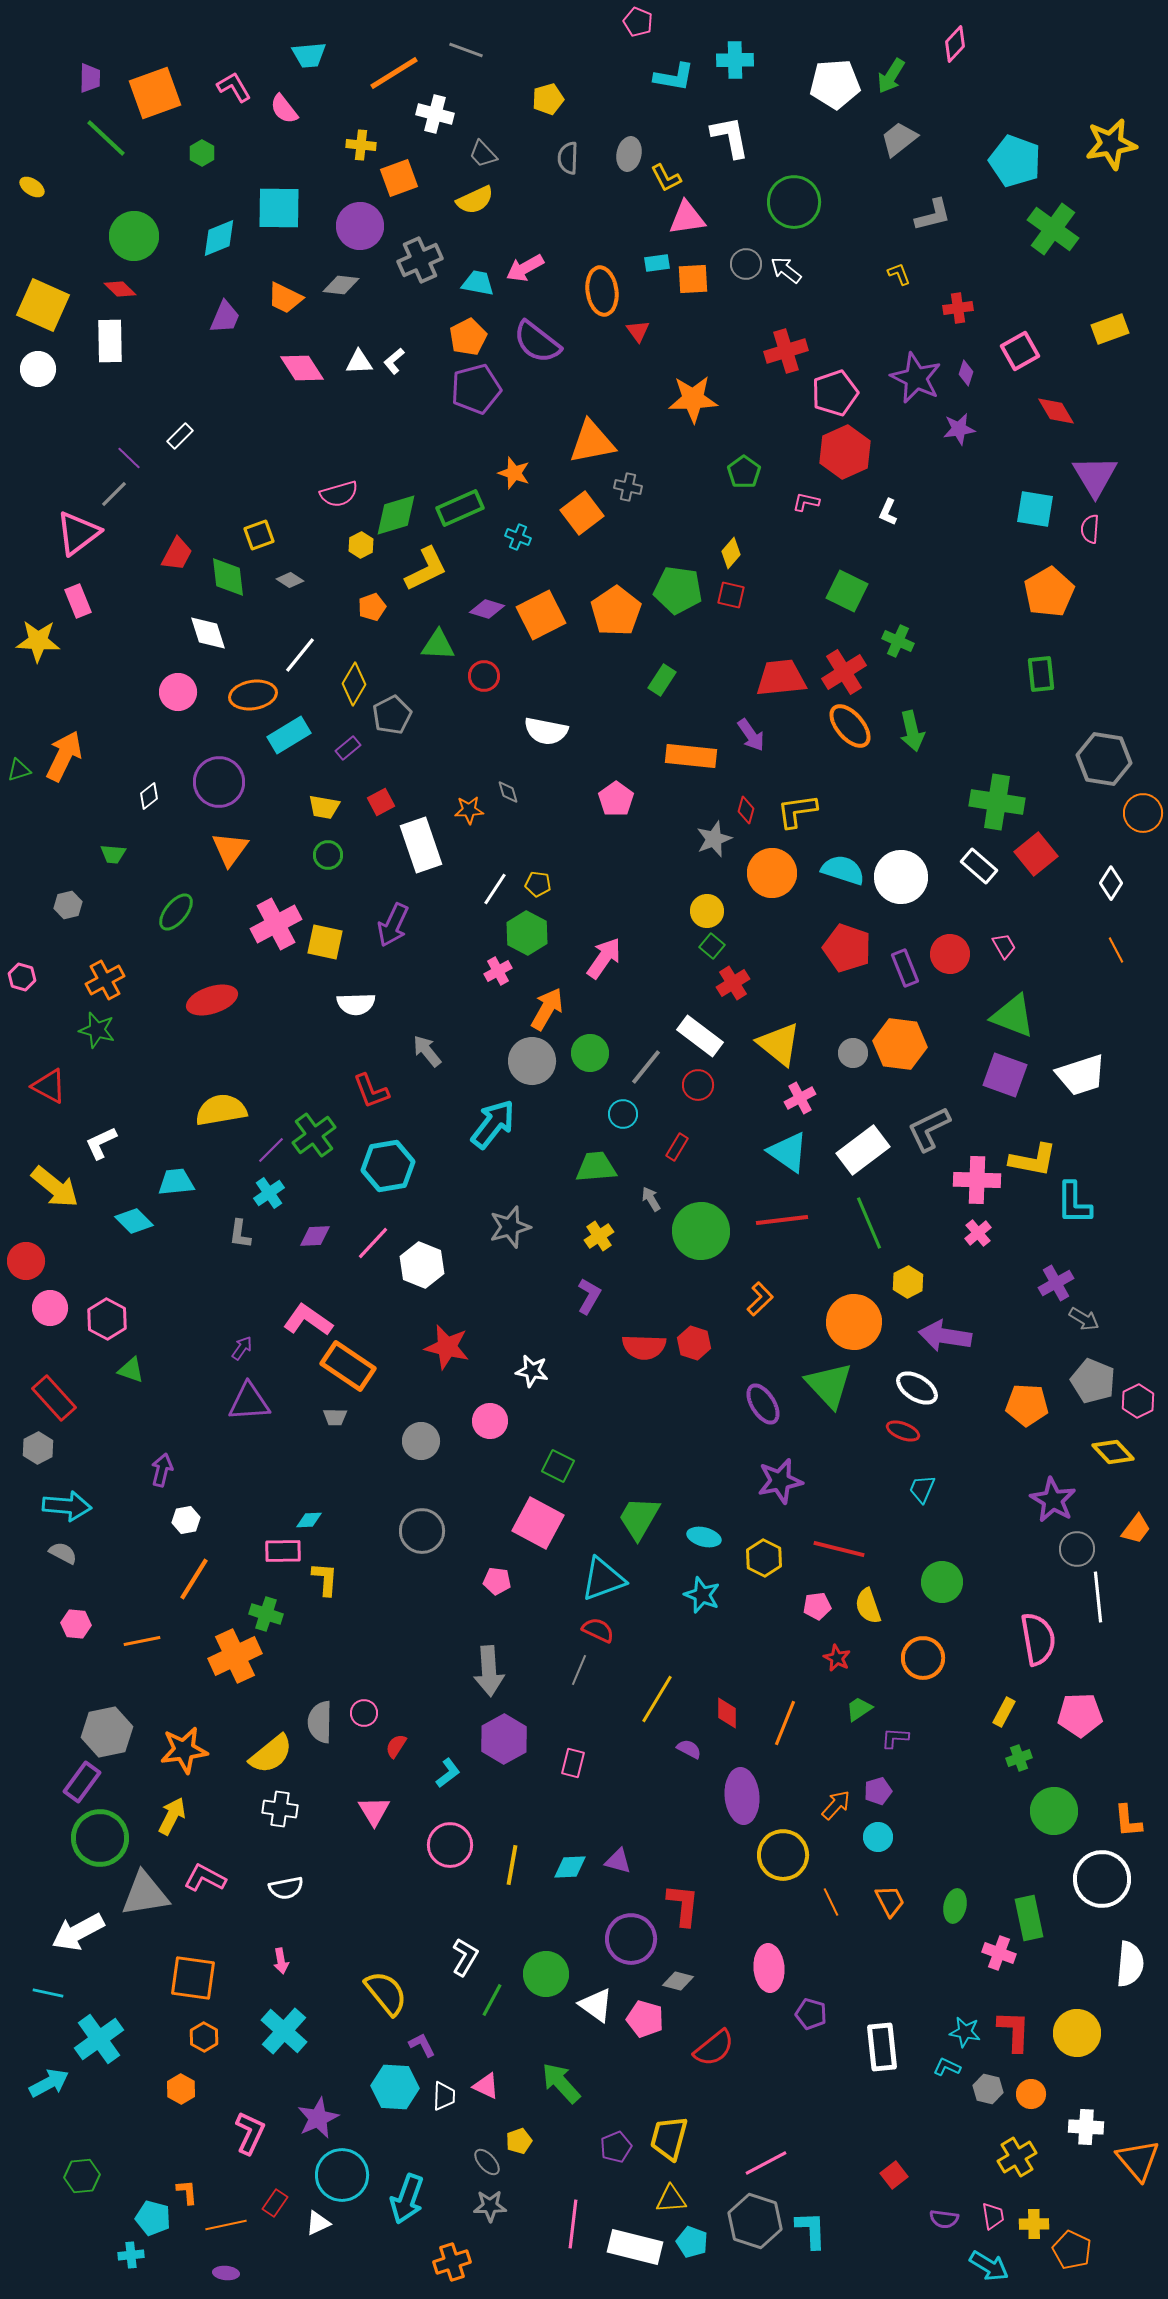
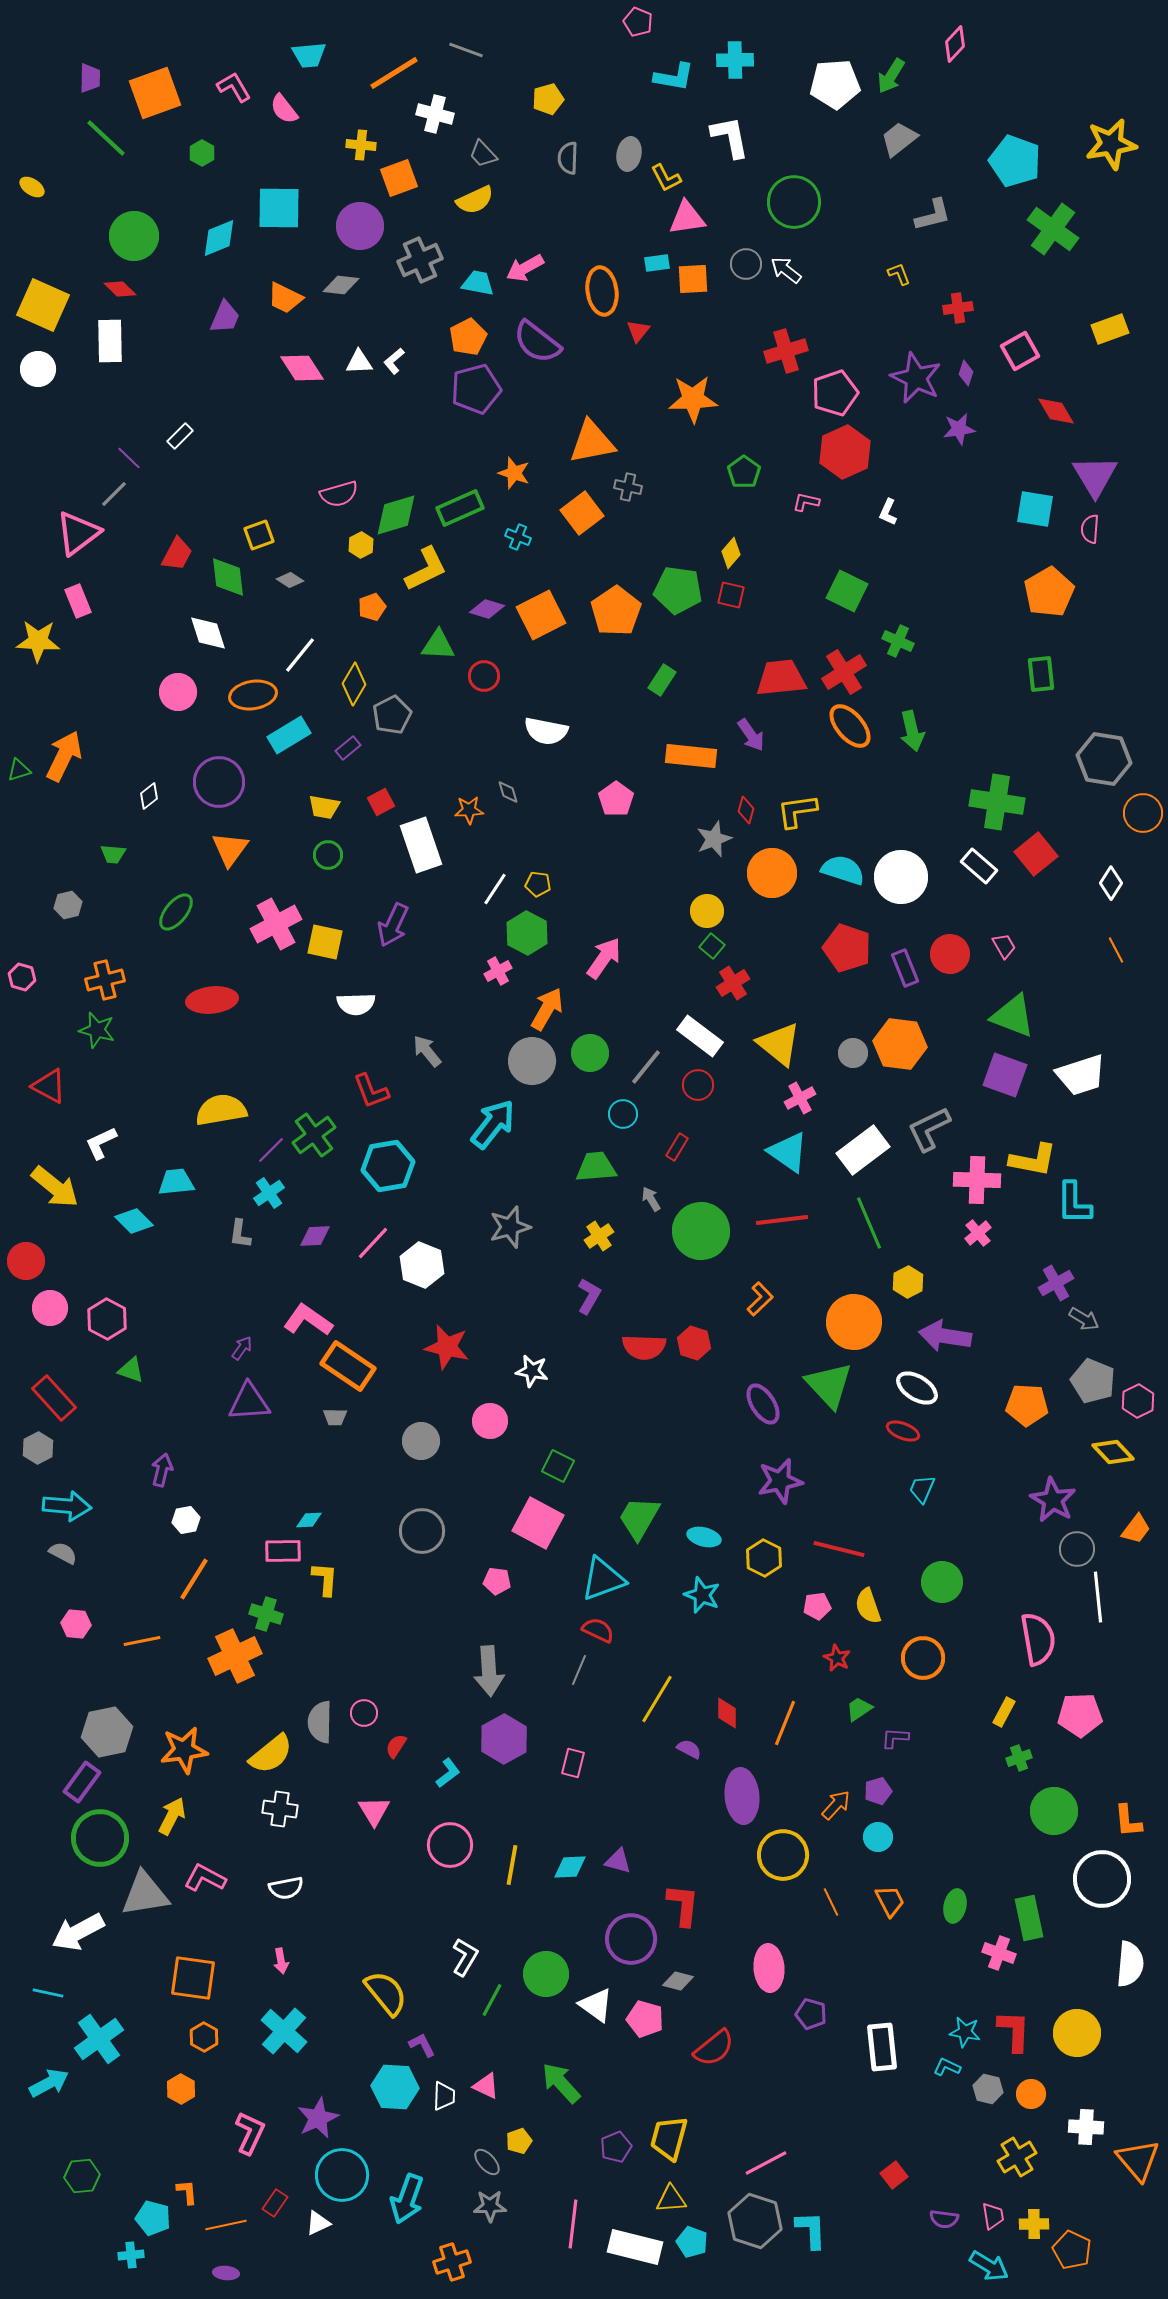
red triangle at (638, 331): rotated 15 degrees clockwise
orange cross at (105, 980): rotated 15 degrees clockwise
red ellipse at (212, 1000): rotated 12 degrees clockwise
